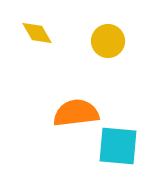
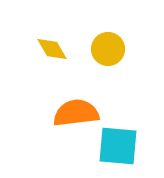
yellow diamond: moved 15 px right, 16 px down
yellow circle: moved 8 px down
